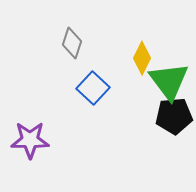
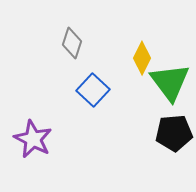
green triangle: moved 1 px right, 1 px down
blue square: moved 2 px down
black pentagon: moved 17 px down
purple star: moved 3 px right, 1 px up; rotated 27 degrees clockwise
